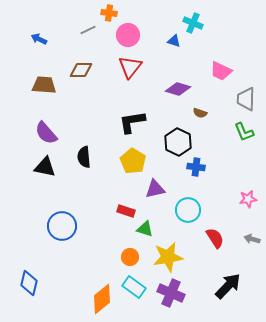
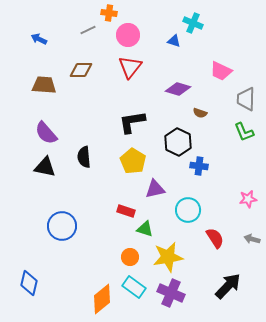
blue cross: moved 3 px right, 1 px up
